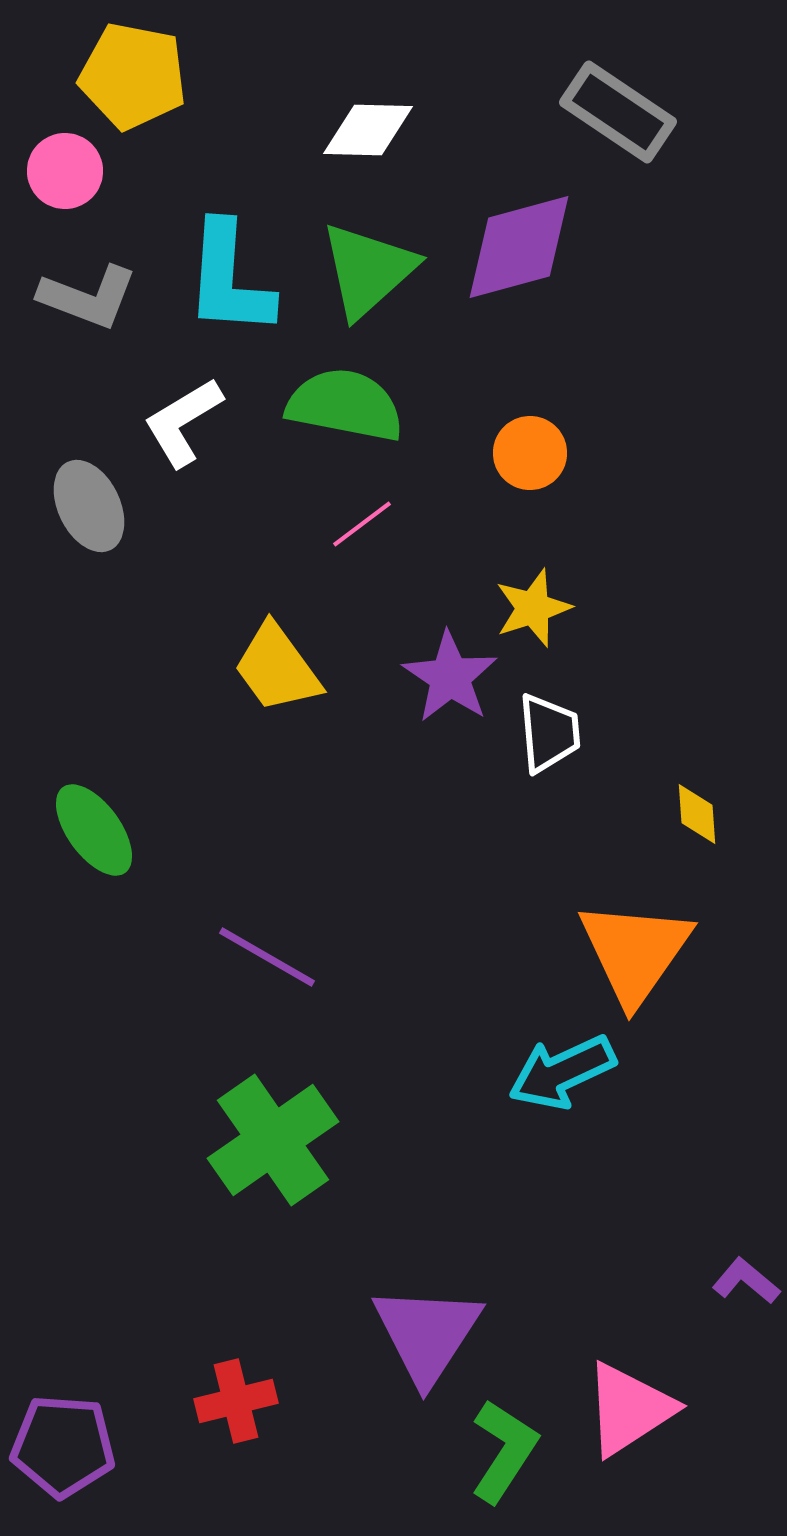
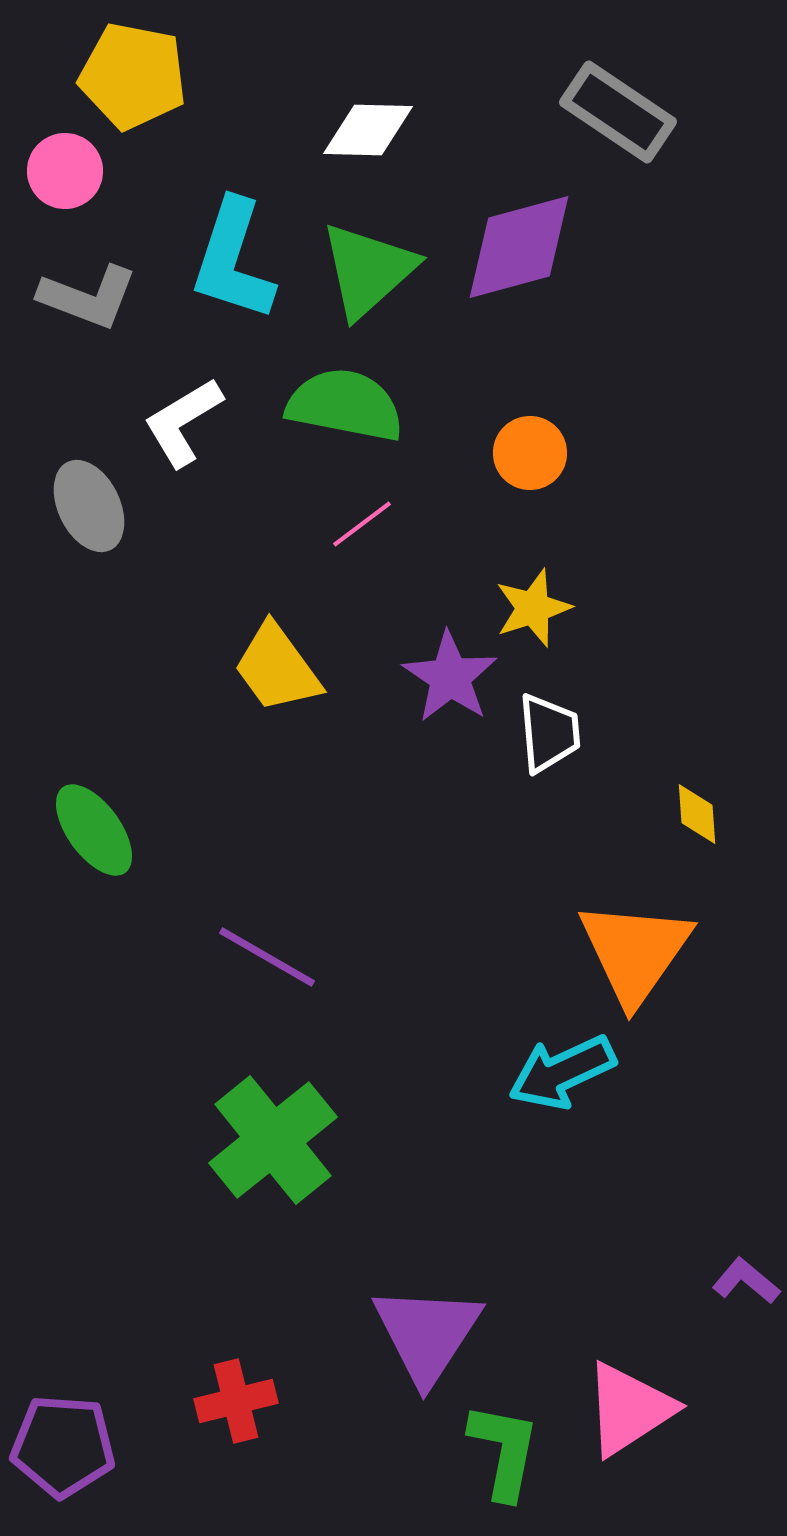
cyan L-shape: moved 4 px right, 19 px up; rotated 14 degrees clockwise
green cross: rotated 4 degrees counterclockwise
green L-shape: rotated 22 degrees counterclockwise
